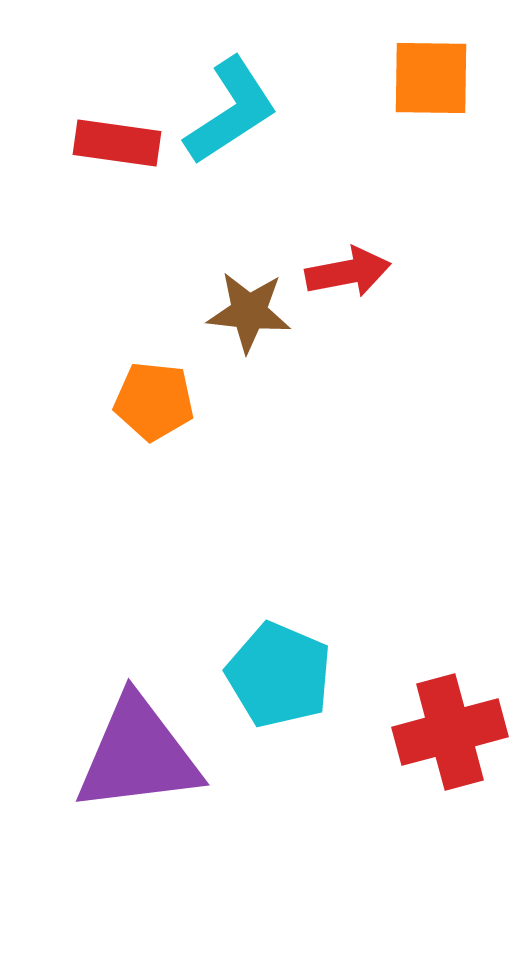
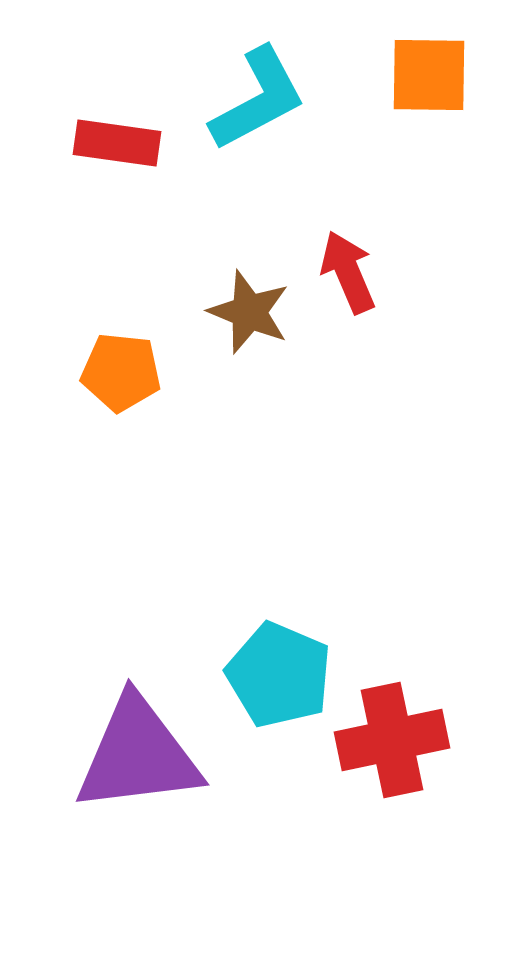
orange square: moved 2 px left, 3 px up
cyan L-shape: moved 27 px right, 12 px up; rotated 5 degrees clockwise
red arrow: rotated 102 degrees counterclockwise
brown star: rotated 16 degrees clockwise
orange pentagon: moved 33 px left, 29 px up
red cross: moved 58 px left, 8 px down; rotated 3 degrees clockwise
